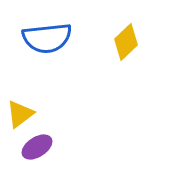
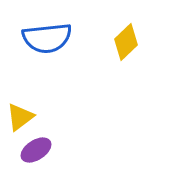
yellow triangle: moved 3 px down
purple ellipse: moved 1 px left, 3 px down
